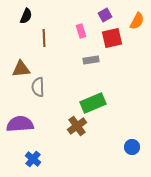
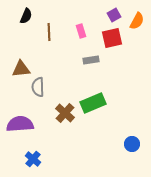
purple square: moved 9 px right
brown line: moved 5 px right, 6 px up
brown cross: moved 12 px left, 13 px up; rotated 12 degrees counterclockwise
blue circle: moved 3 px up
